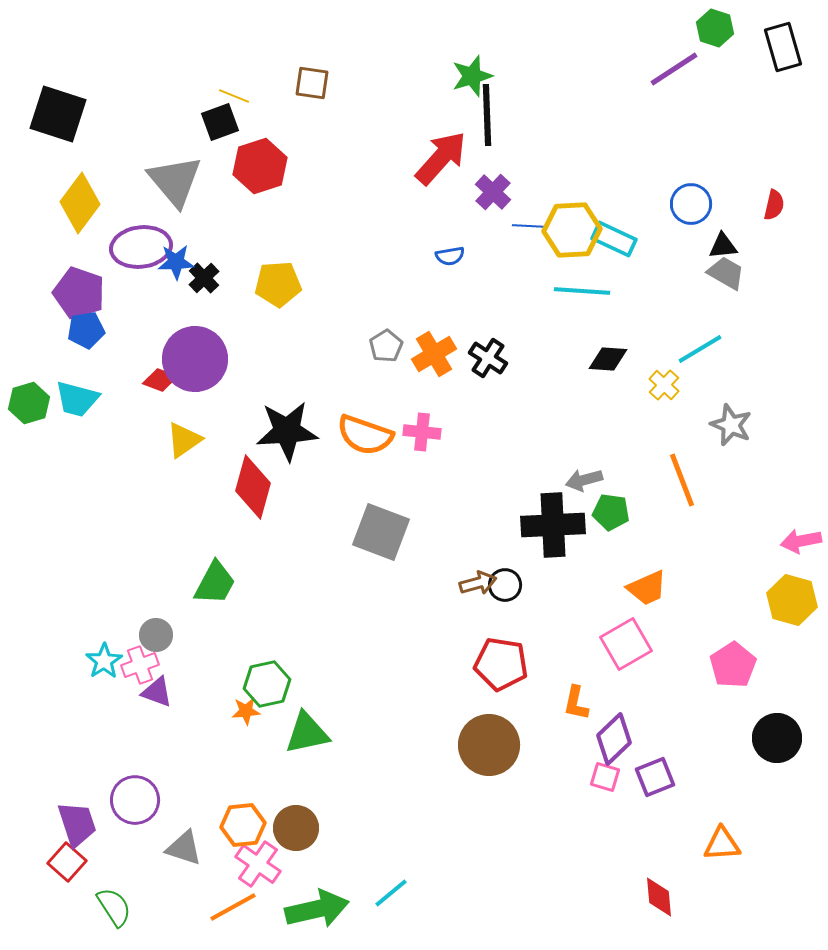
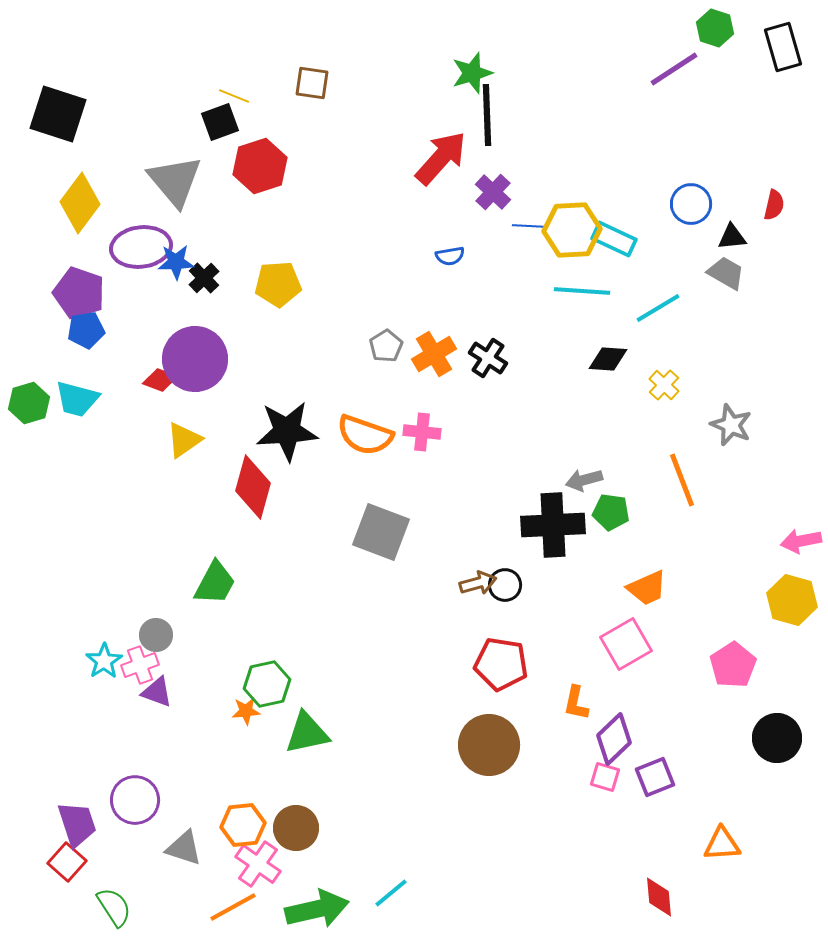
green star at (472, 76): moved 3 px up
black triangle at (723, 246): moved 9 px right, 9 px up
cyan line at (700, 349): moved 42 px left, 41 px up
